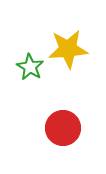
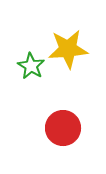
green star: moved 1 px right, 1 px up
